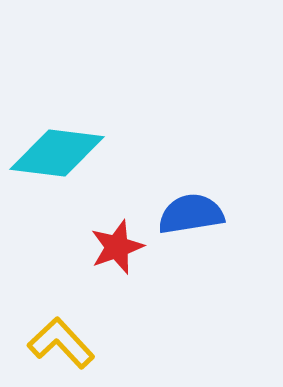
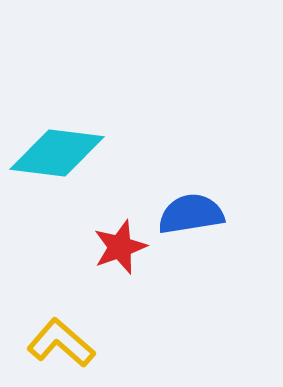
red star: moved 3 px right
yellow L-shape: rotated 6 degrees counterclockwise
